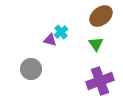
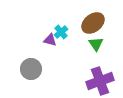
brown ellipse: moved 8 px left, 7 px down
